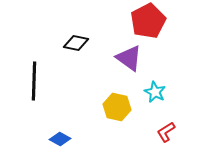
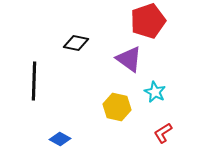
red pentagon: rotated 8 degrees clockwise
purple triangle: moved 1 px down
red L-shape: moved 3 px left, 1 px down
